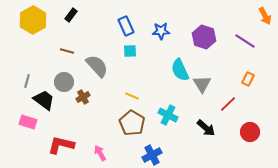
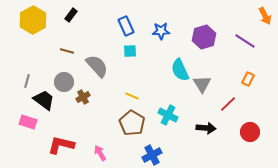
purple hexagon: rotated 25 degrees clockwise
black arrow: rotated 36 degrees counterclockwise
